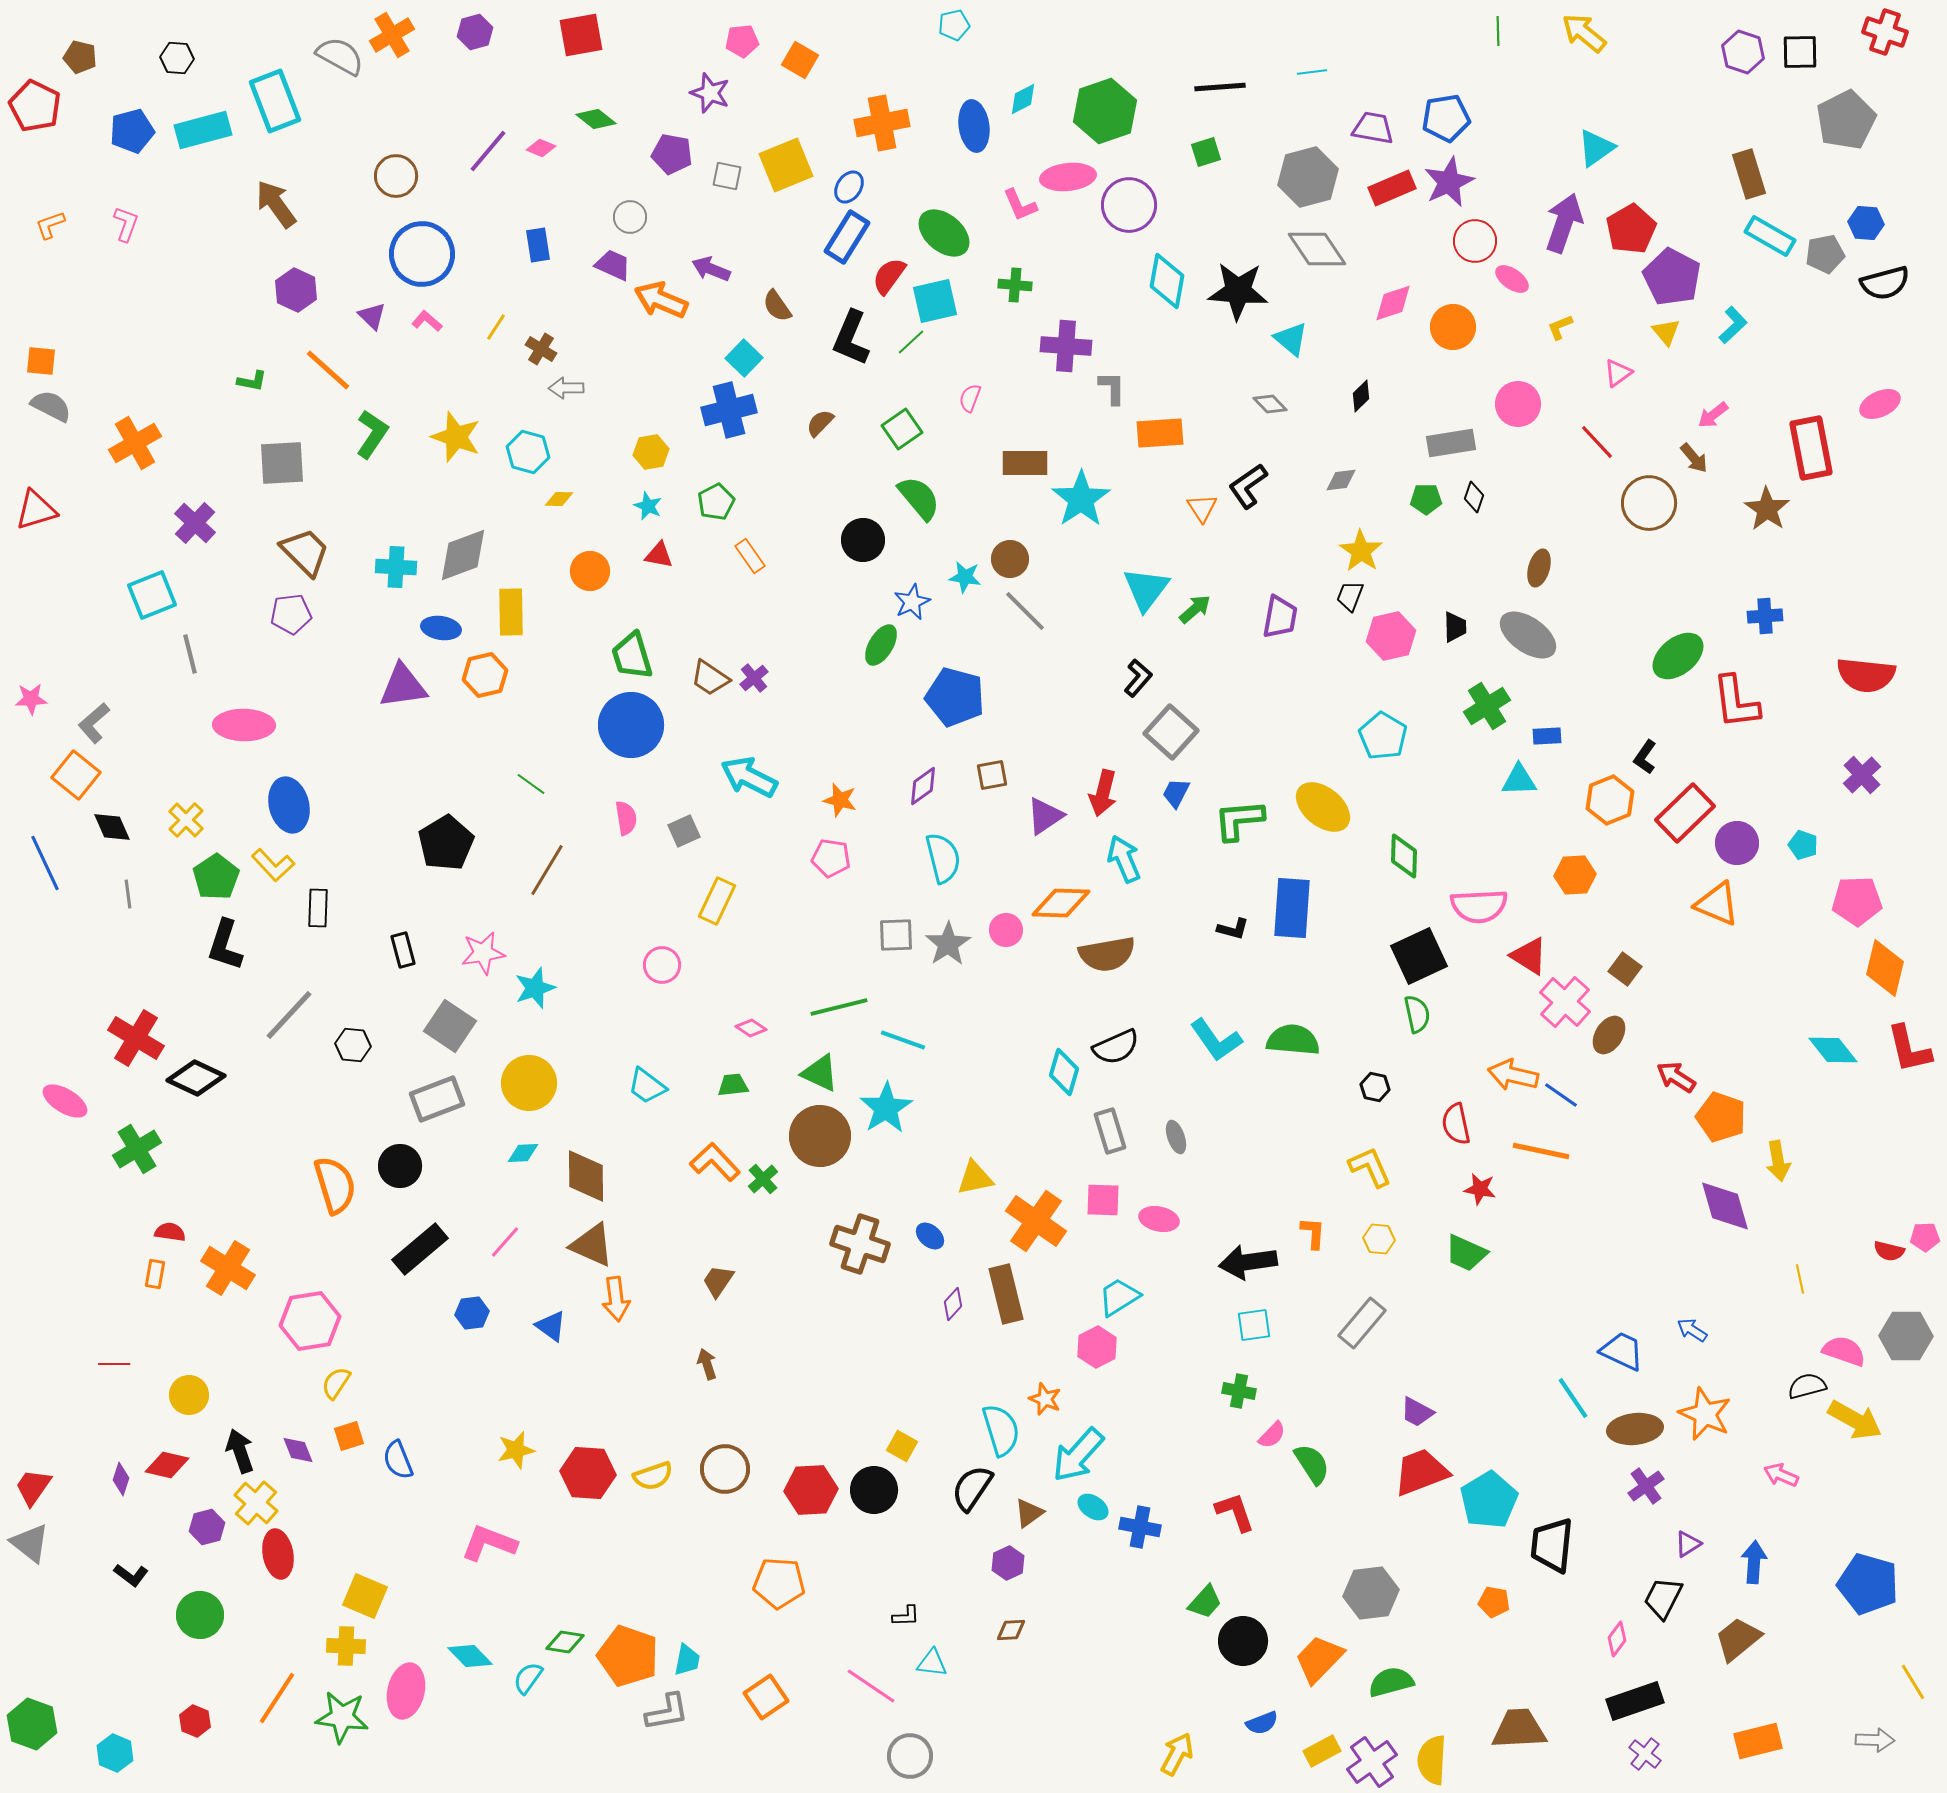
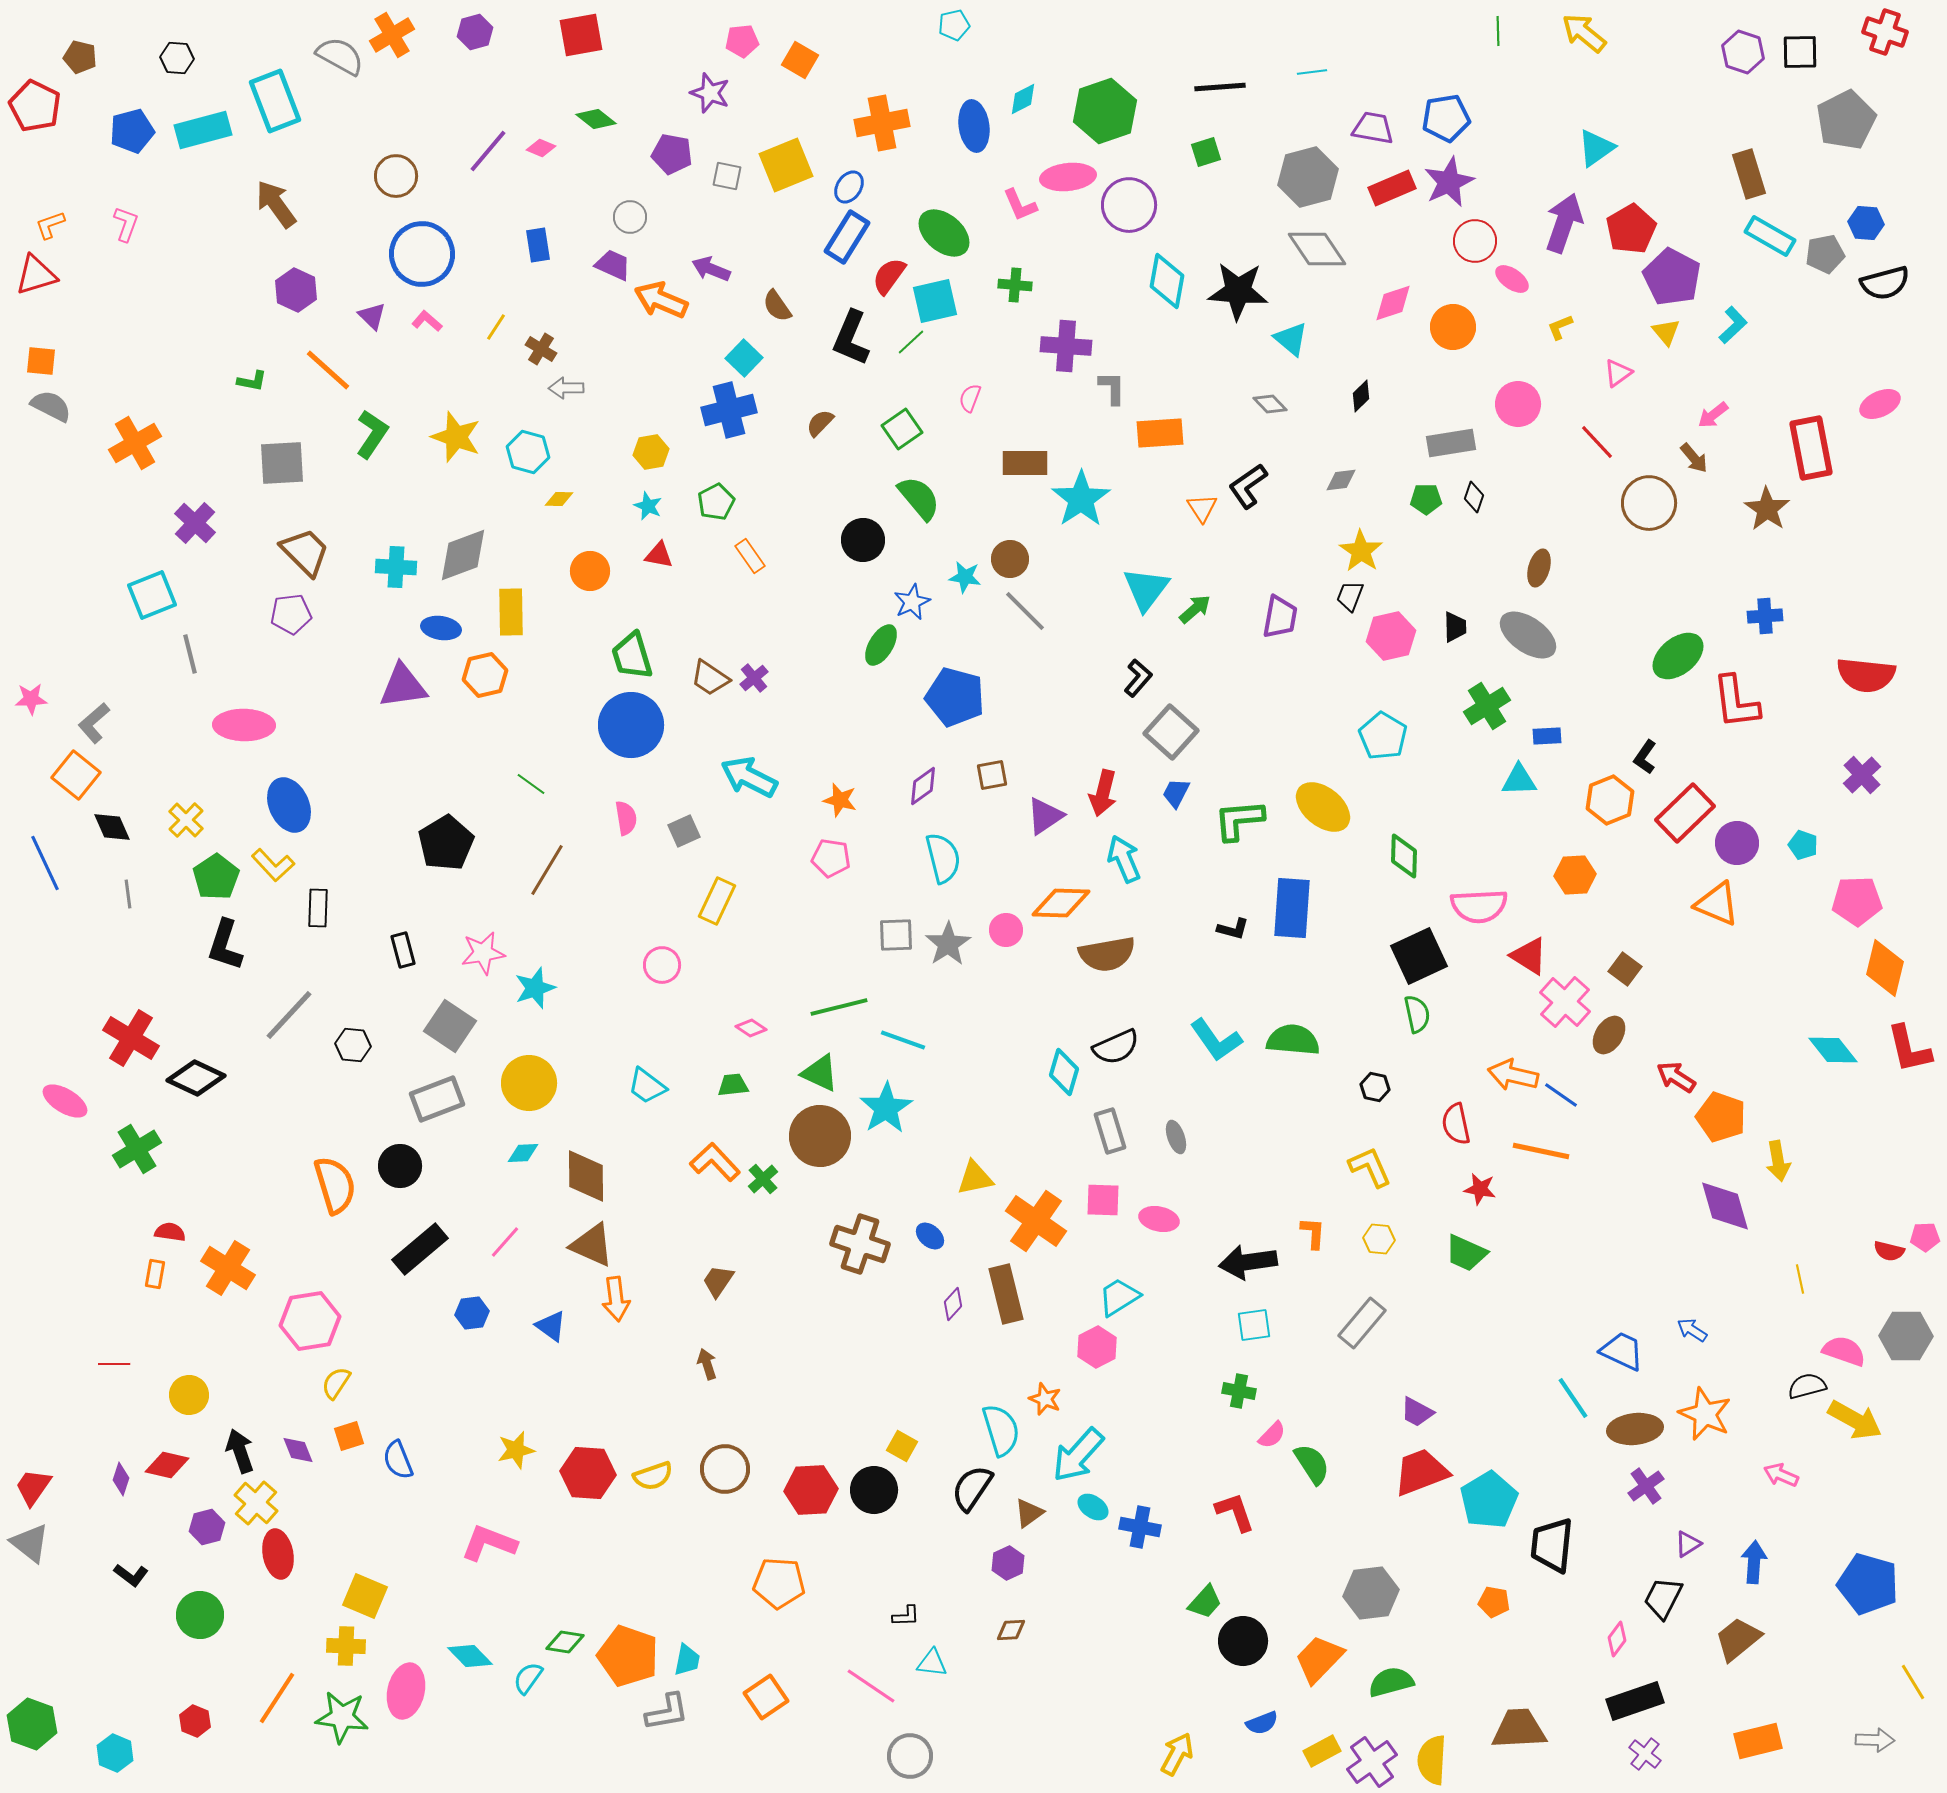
red triangle at (36, 510): moved 235 px up
blue ellipse at (289, 805): rotated 10 degrees counterclockwise
red cross at (136, 1038): moved 5 px left
